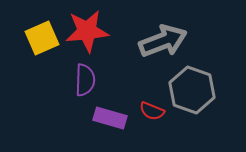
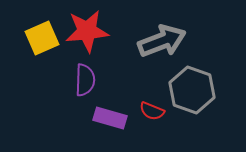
gray arrow: moved 1 px left
